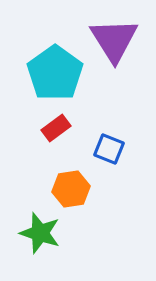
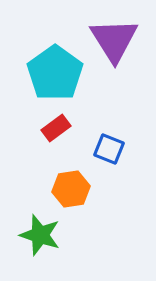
green star: moved 2 px down
